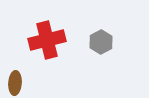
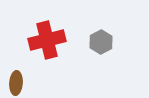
brown ellipse: moved 1 px right
